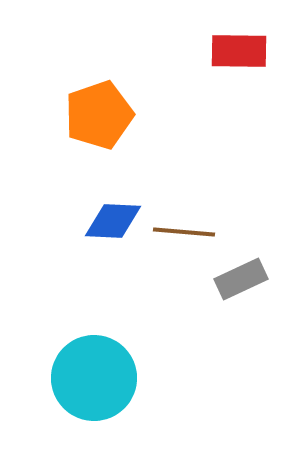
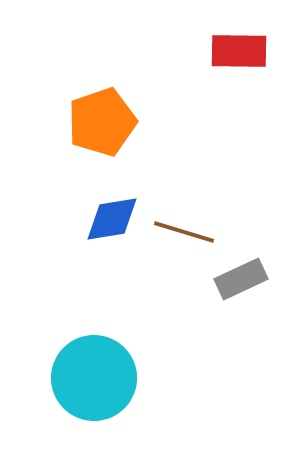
orange pentagon: moved 3 px right, 7 px down
blue diamond: moved 1 px left, 2 px up; rotated 12 degrees counterclockwise
brown line: rotated 12 degrees clockwise
